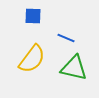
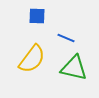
blue square: moved 4 px right
